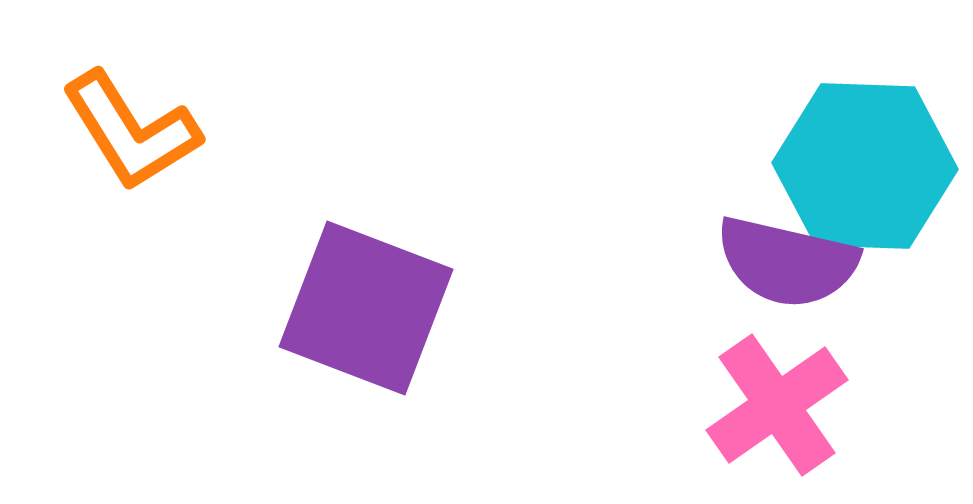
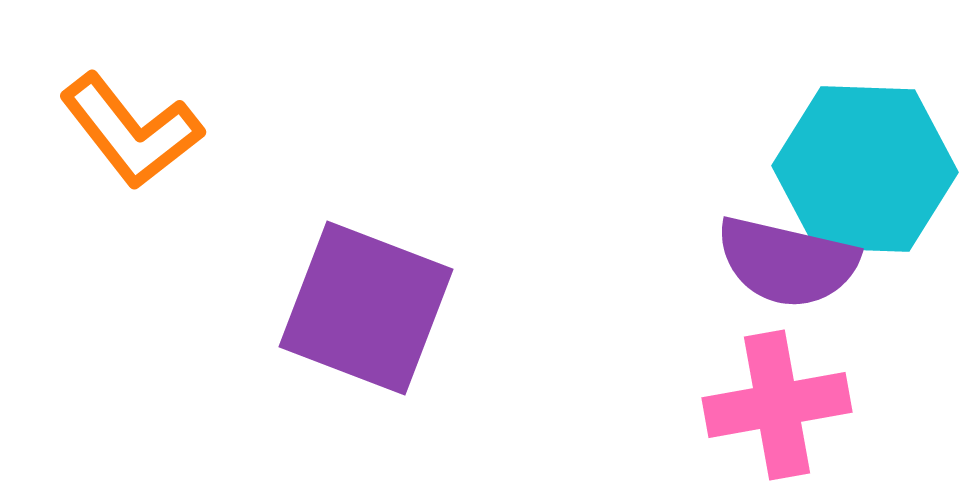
orange L-shape: rotated 6 degrees counterclockwise
cyan hexagon: moved 3 px down
pink cross: rotated 25 degrees clockwise
